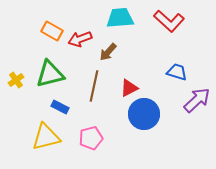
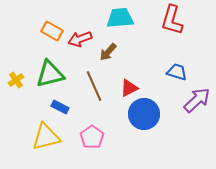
red L-shape: moved 3 px right, 1 px up; rotated 64 degrees clockwise
brown line: rotated 36 degrees counterclockwise
pink pentagon: moved 1 px right, 1 px up; rotated 20 degrees counterclockwise
